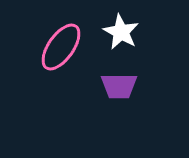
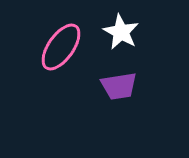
purple trapezoid: rotated 9 degrees counterclockwise
